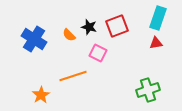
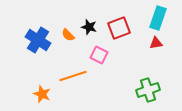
red square: moved 2 px right, 2 px down
orange semicircle: moved 1 px left
blue cross: moved 4 px right, 1 px down
pink square: moved 1 px right, 2 px down
orange star: moved 1 px right, 1 px up; rotated 18 degrees counterclockwise
